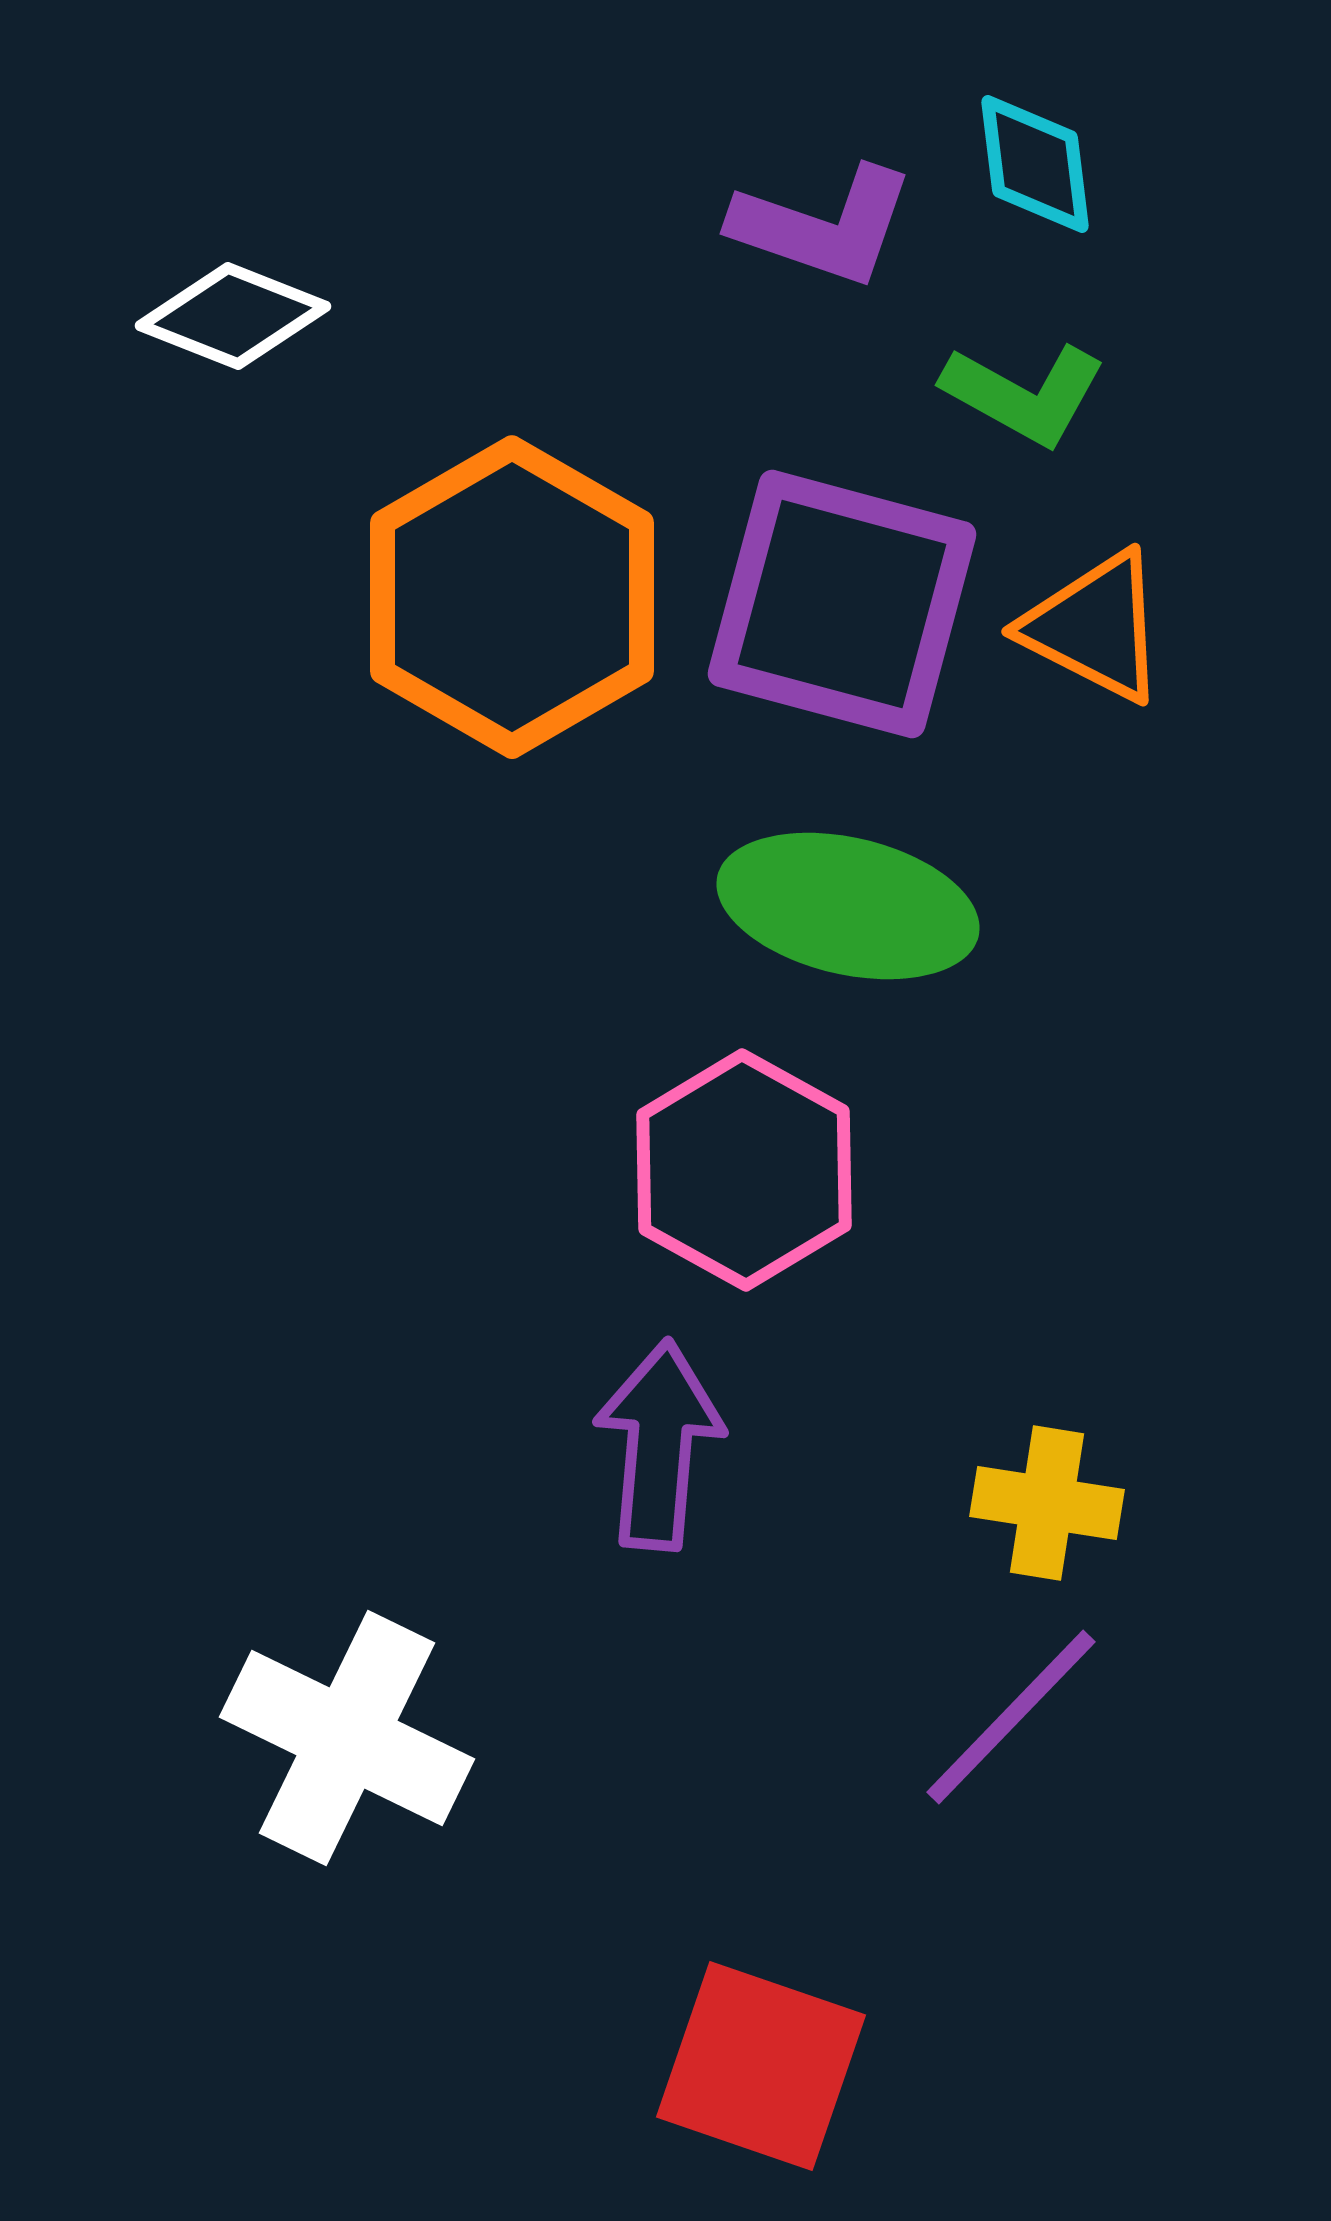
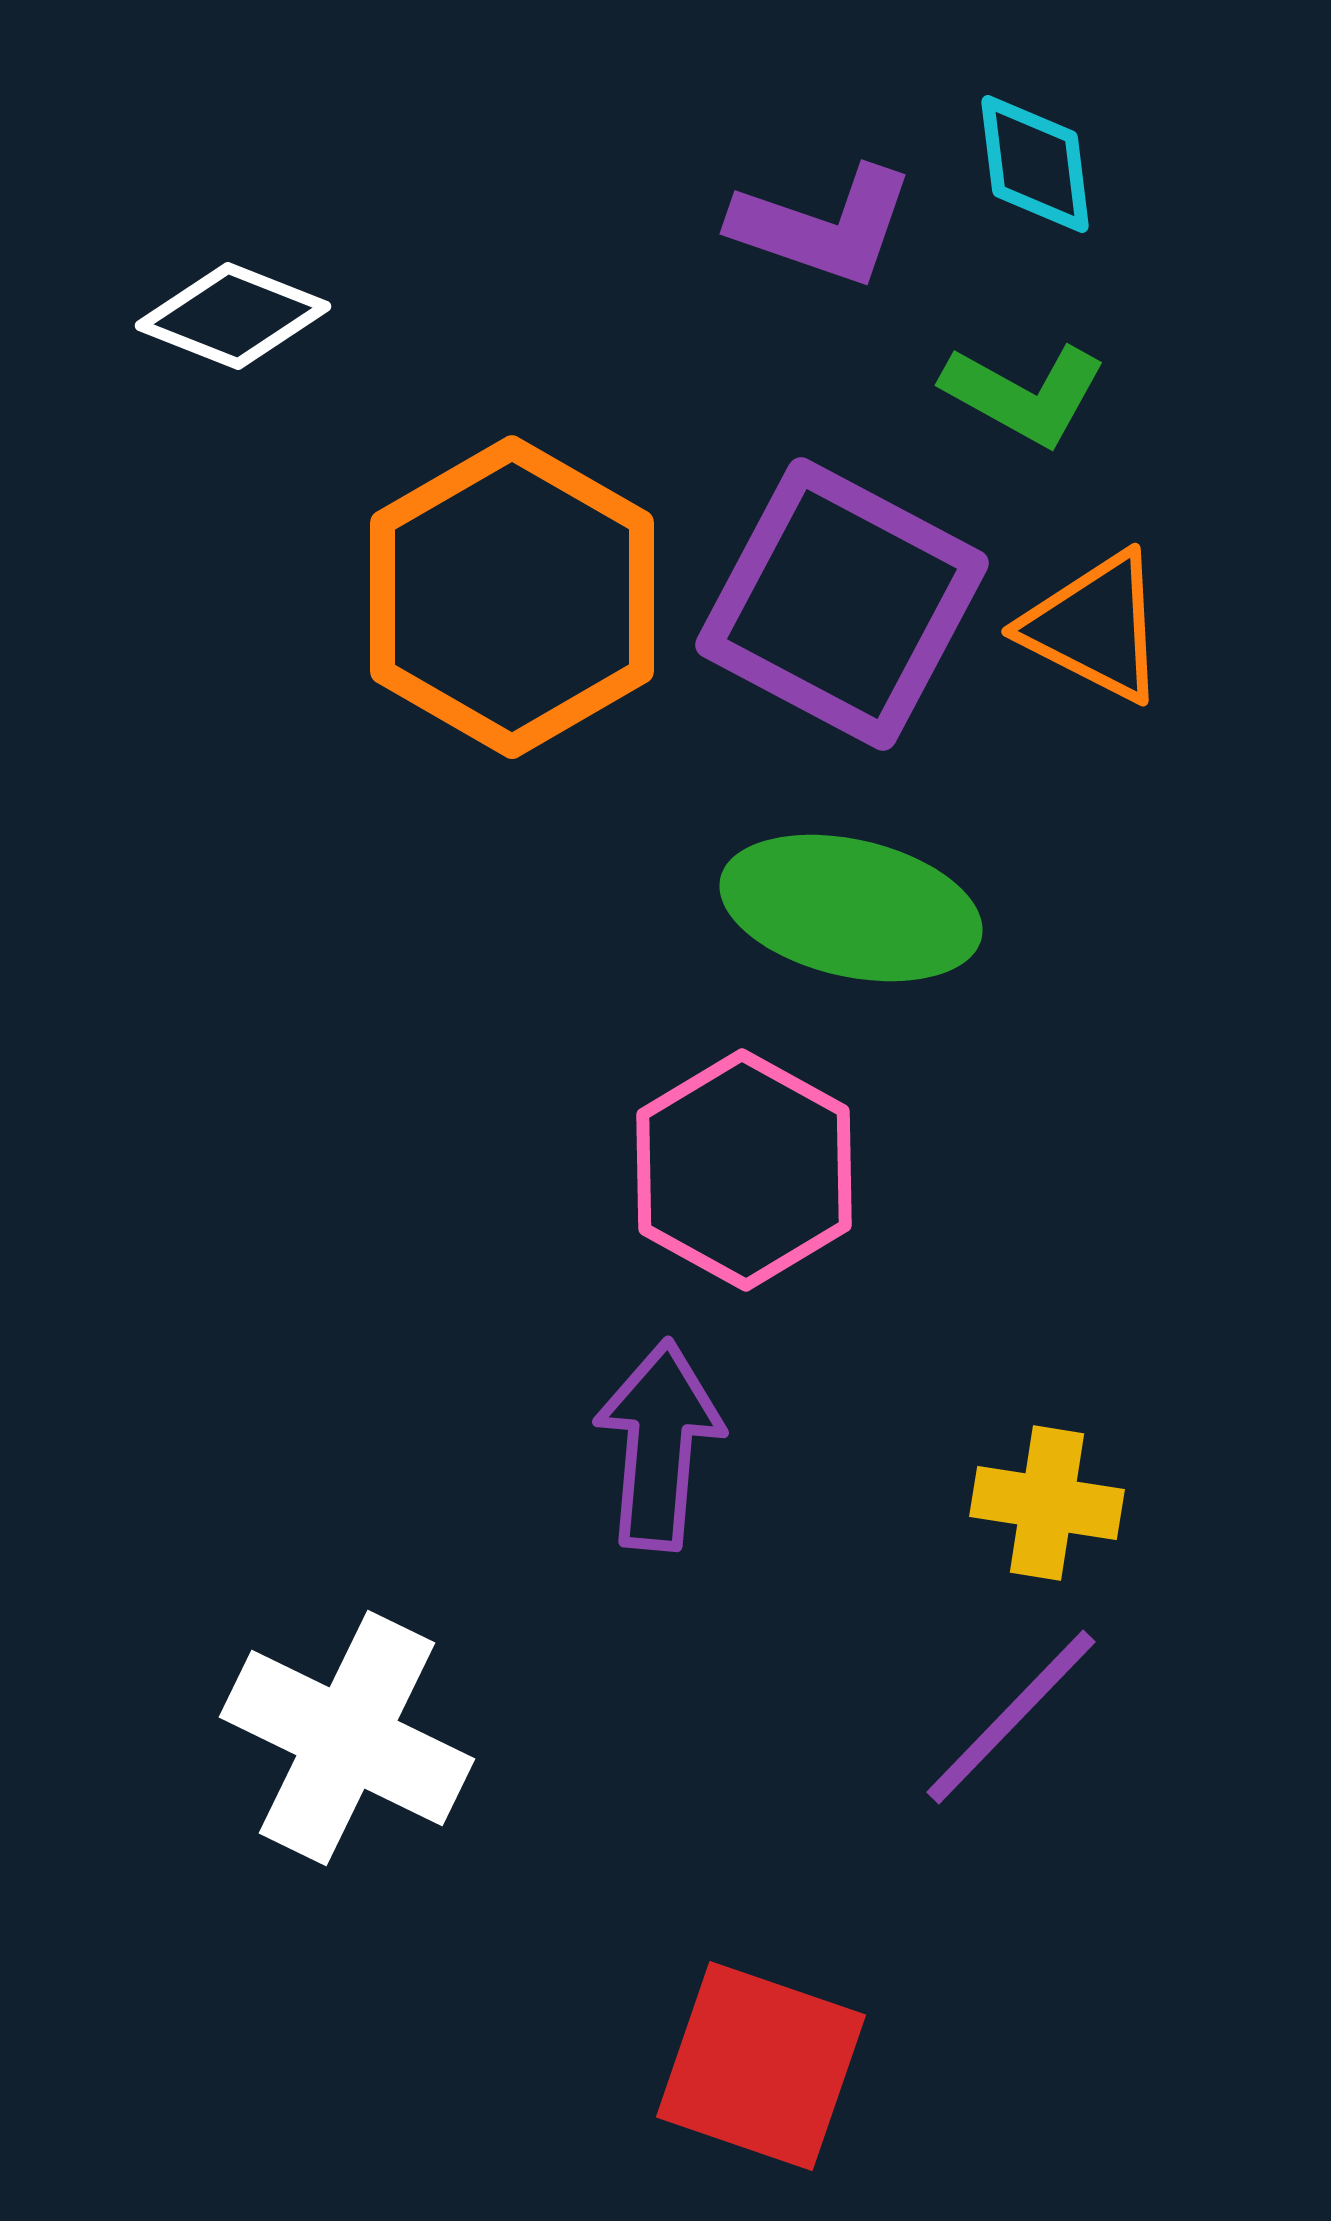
purple square: rotated 13 degrees clockwise
green ellipse: moved 3 px right, 2 px down
